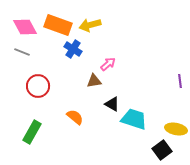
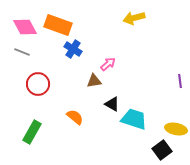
yellow arrow: moved 44 px right, 7 px up
red circle: moved 2 px up
